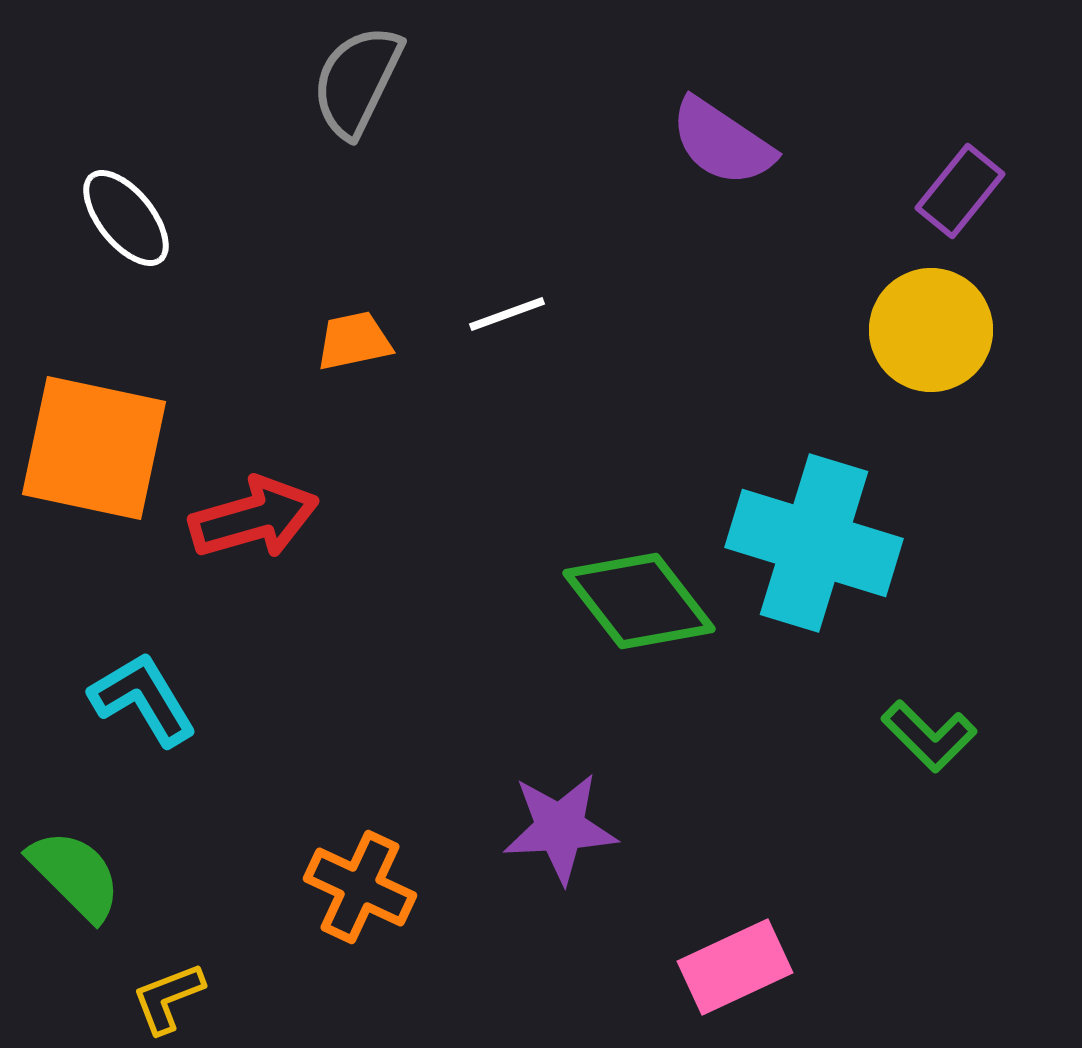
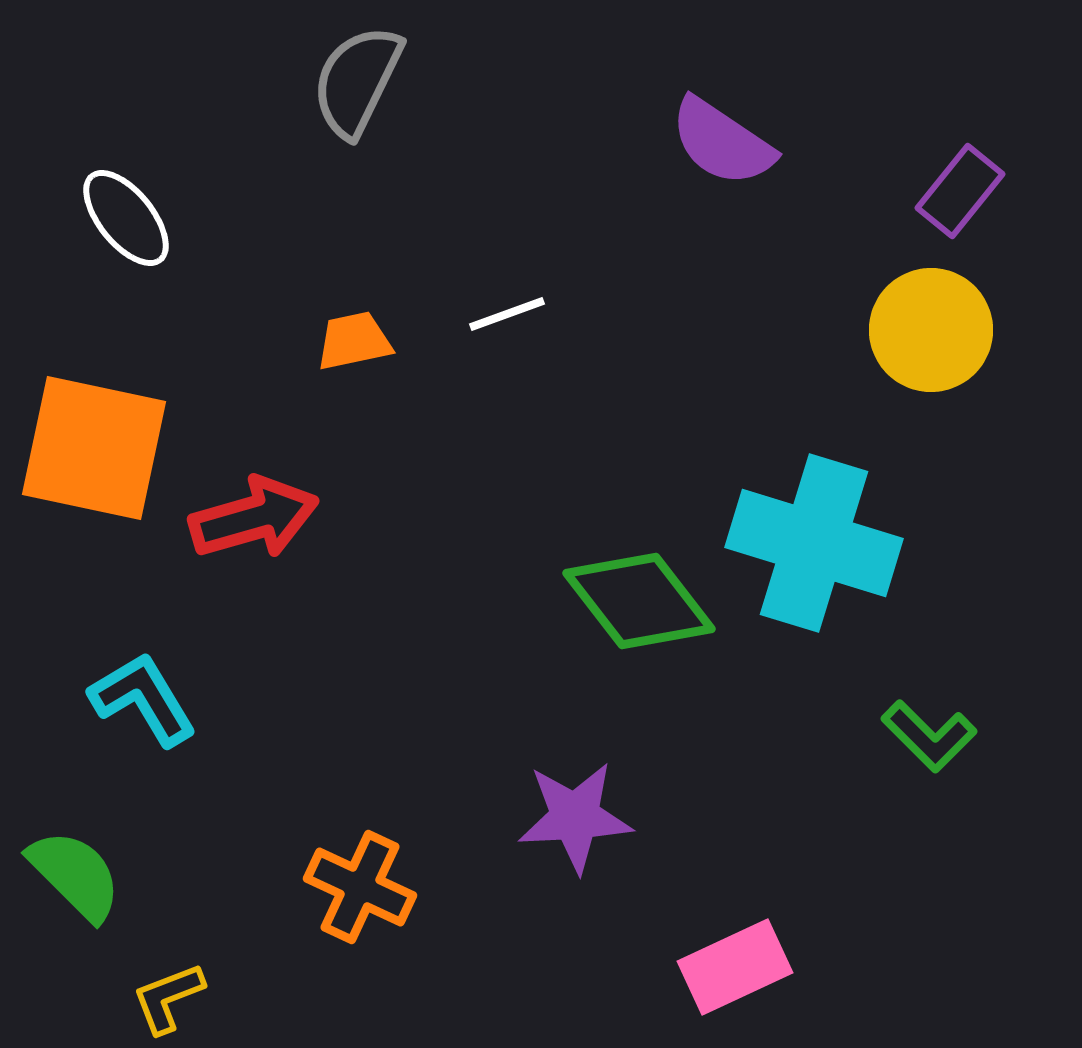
purple star: moved 15 px right, 11 px up
